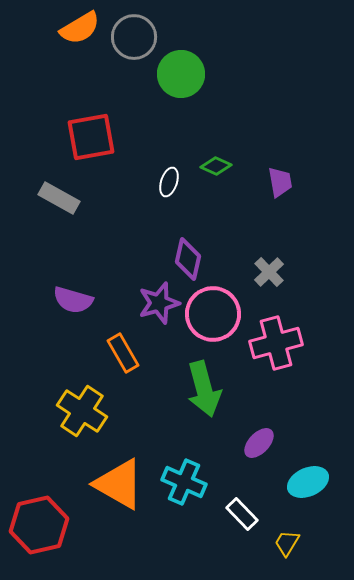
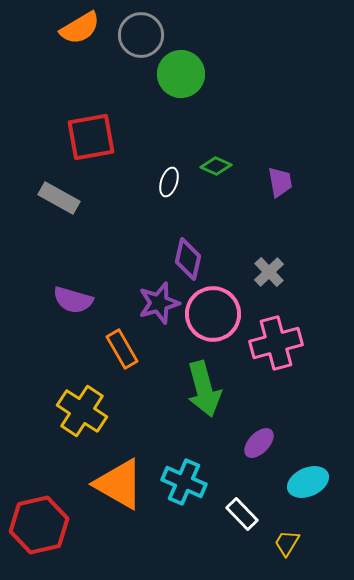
gray circle: moved 7 px right, 2 px up
orange rectangle: moved 1 px left, 4 px up
